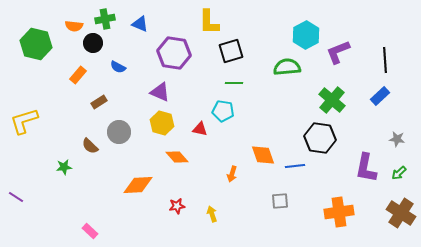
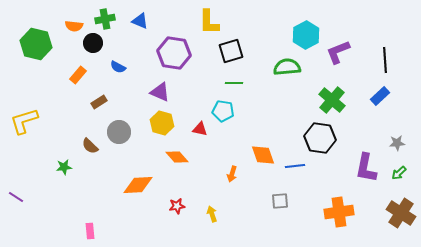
blue triangle at (140, 24): moved 3 px up
gray star at (397, 139): moved 4 px down; rotated 14 degrees counterclockwise
pink rectangle at (90, 231): rotated 42 degrees clockwise
